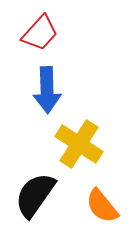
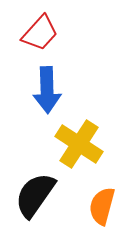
orange semicircle: rotated 54 degrees clockwise
